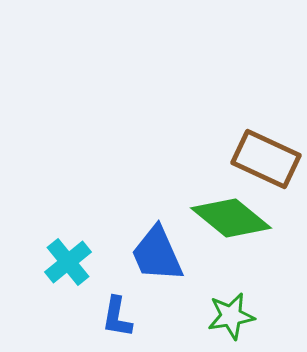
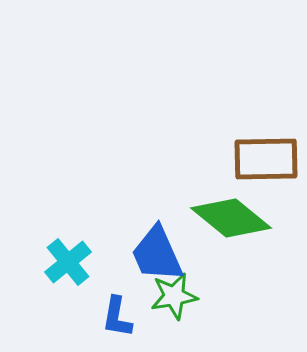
brown rectangle: rotated 26 degrees counterclockwise
green star: moved 57 px left, 20 px up
